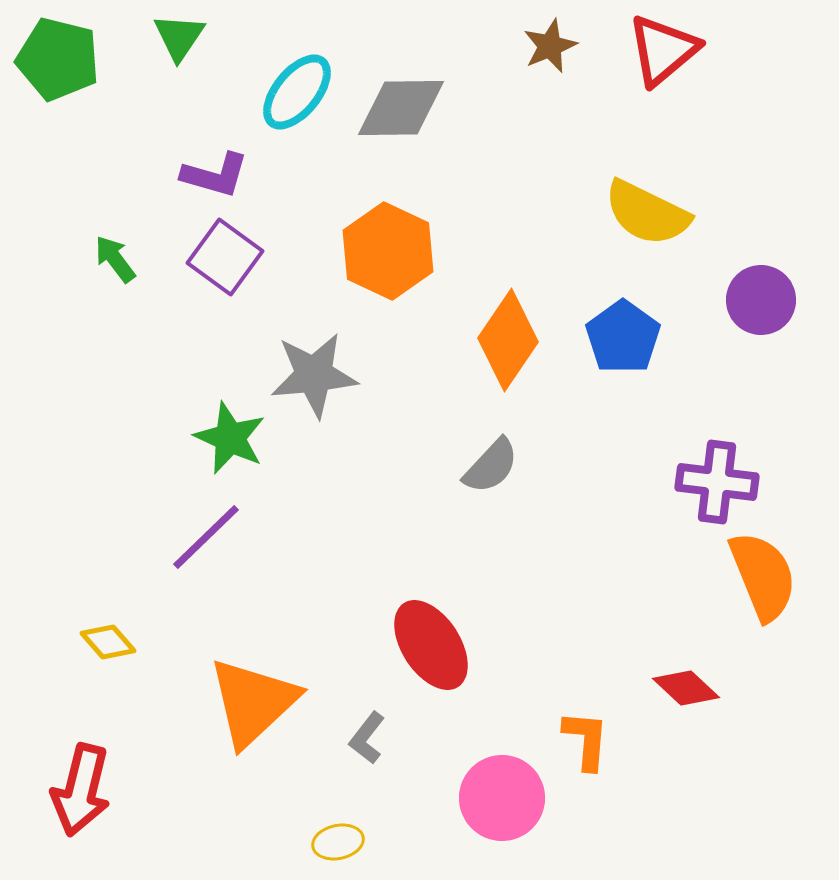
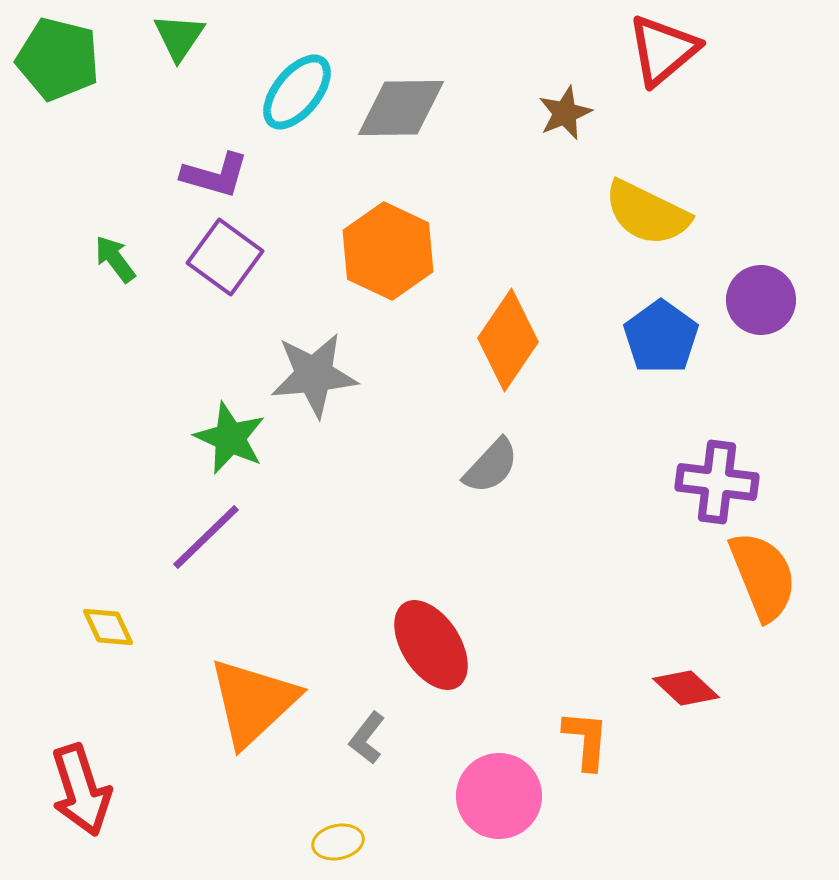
brown star: moved 15 px right, 67 px down
blue pentagon: moved 38 px right
yellow diamond: moved 15 px up; rotated 16 degrees clockwise
red arrow: rotated 32 degrees counterclockwise
pink circle: moved 3 px left, 2 px up
